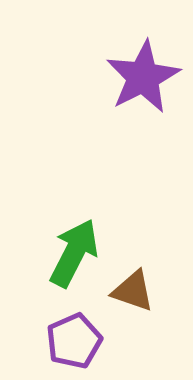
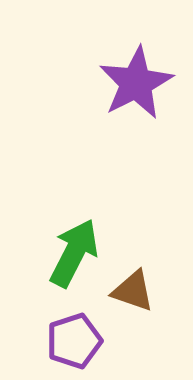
purple star: moved 7 px left, 6 px down
purple pentagon: rotated 6 degrees clockwise
